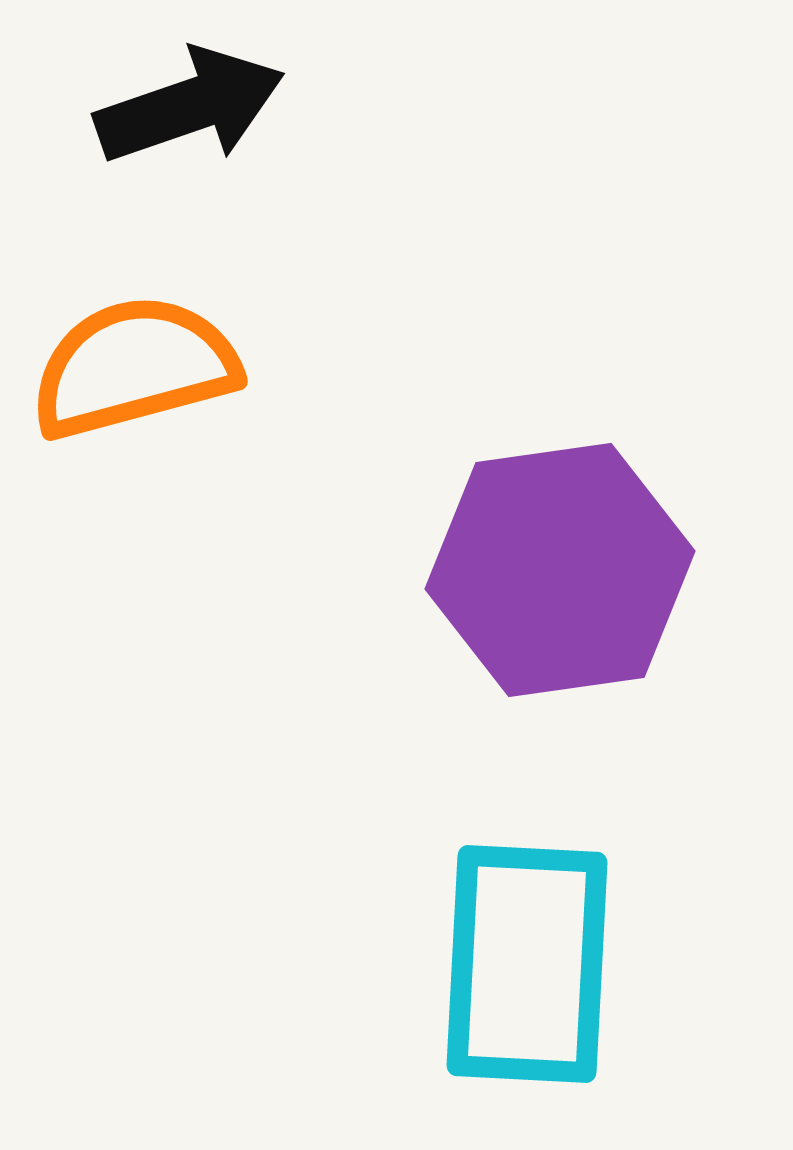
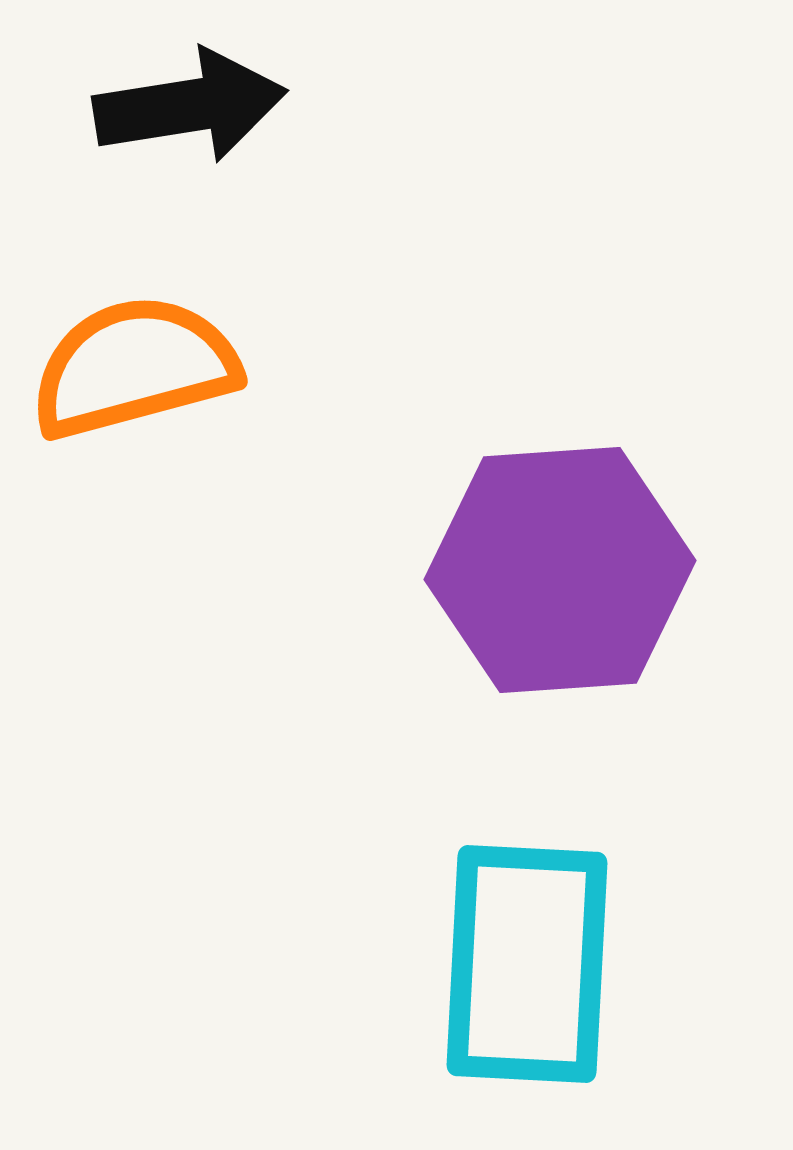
black arrow: rotated 10 degrees clockwise
purple hexagon: rotated 4 degrees clockwise
